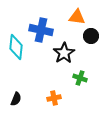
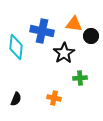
orange triangle: moved 3 px left, 7 px down
blue cross: moved 1 px right, 1 px down
green cross: rotated 24 degrees counterclockwise
orange cross: rotated 24 degrees clockwise
